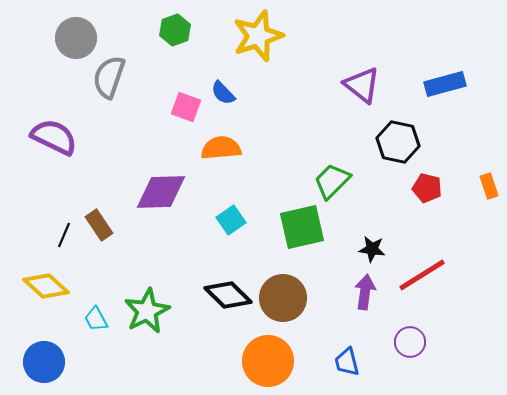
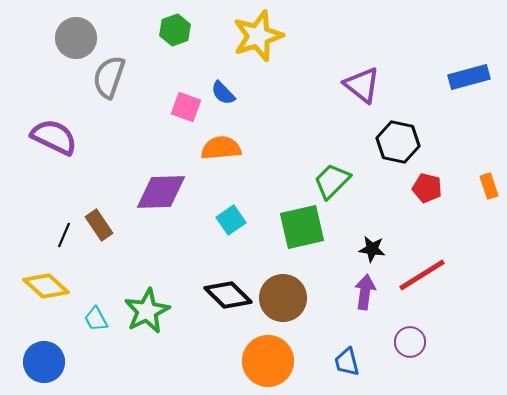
blue rectangle: moved 24 px right, 7 px up
